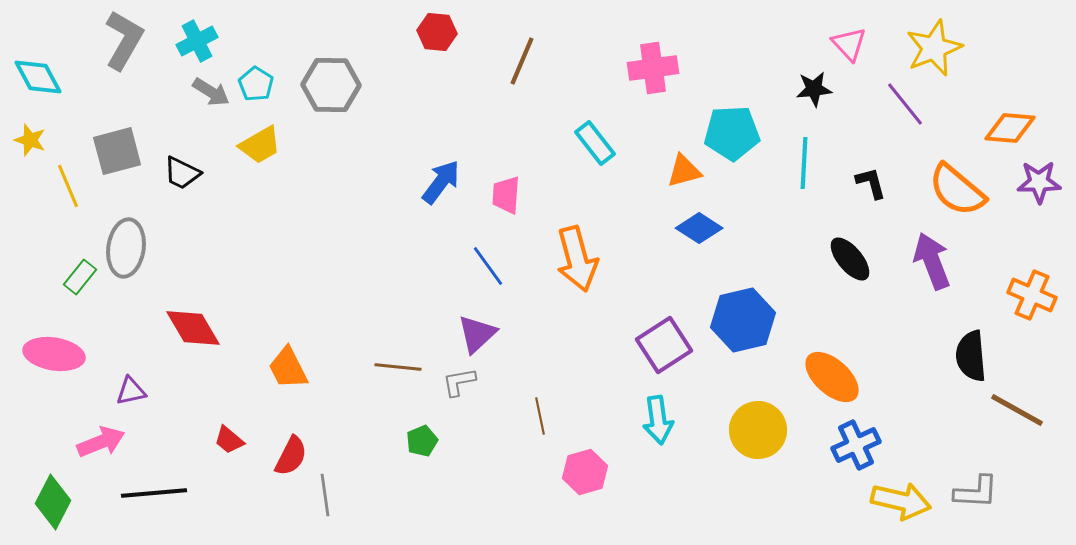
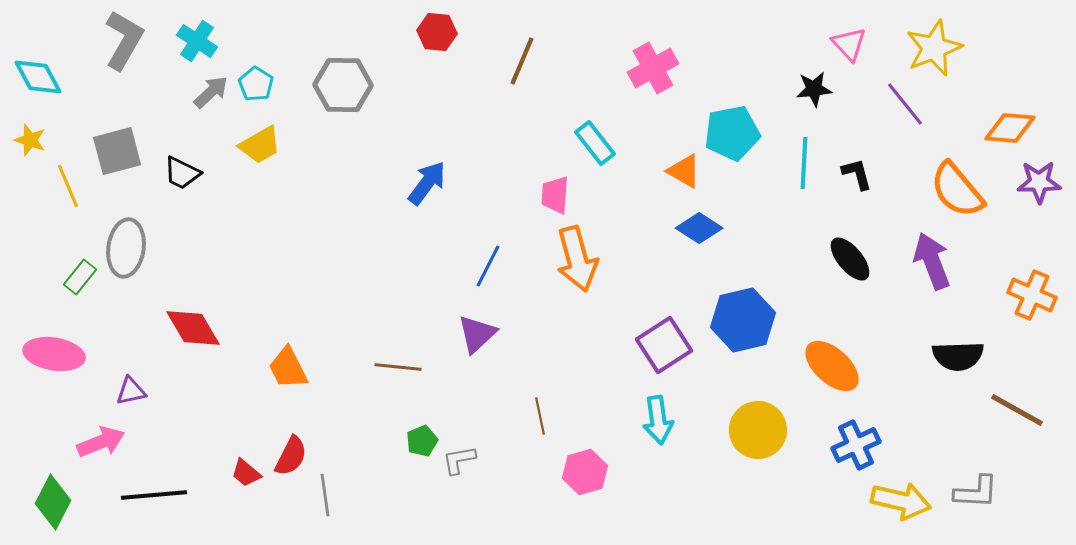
cyan cross at (197, 41): rotated 30 degrees counterclockwise
pink cross at (653, 68): rotated 21 degrees counterclockwise
gray hexagon at (331, 85): moved 12 px right
gray arrow at (211, 92): rotated 75 degrees counterclockwise
cyan pentagon at (732, 133): rotated 8 degrees counterclockwise
orange triangle at (684, 171): rotated 45 degrees clockwise
blue arrow at (441, 182): moved 14 px left, 1 px down
black L-shape at (871, 183): moved 14 px left, 9 px up
orange semicircle at (957, 190): rotated 10 degrees clockwise
pink trapezoid at (506, 195): moved 49 px right
blue line at (488, 266): rotated 63 degrees clockwise
black semicircle at (971, 356): moved 13 px left; rotated 87 degrees counterclockwise
orange ellipse at (832, 377): moved 11 px up
gray L-shape at (459, 382): moved 78 px down
red trapezoid at (229, 440): moved 17 px right, 33 px down
black line at (154, 493): moved 2 px down
